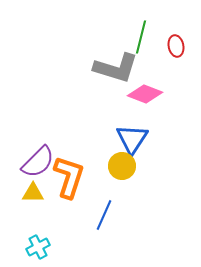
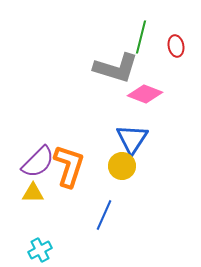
orange L-shape: moved 11 px up
cyan cross: moved 2 px right, 3 px down
